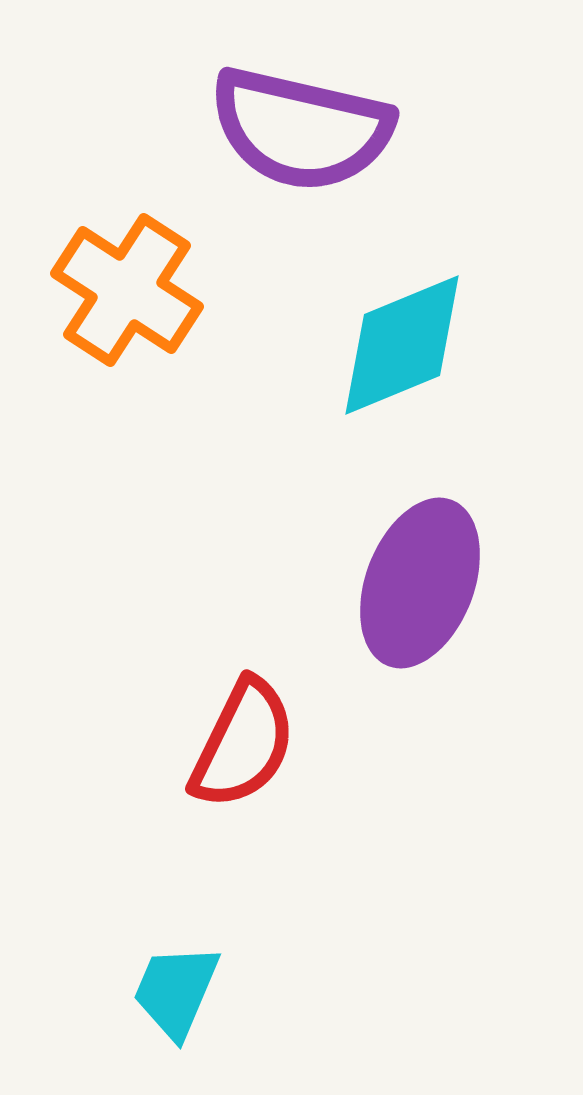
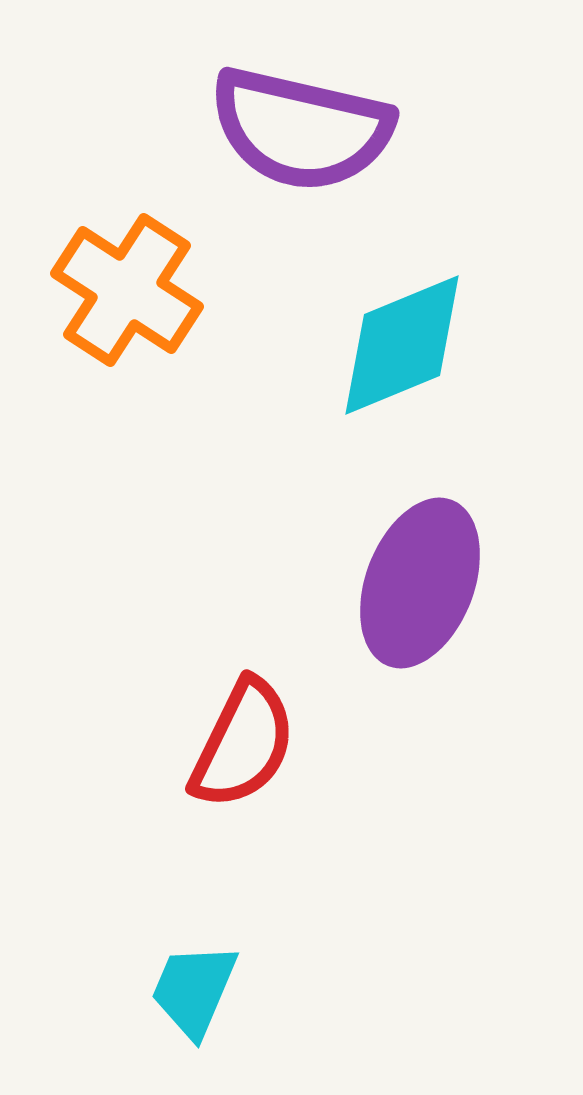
cyan trapezoid: moved 18 px right, 1 px up
